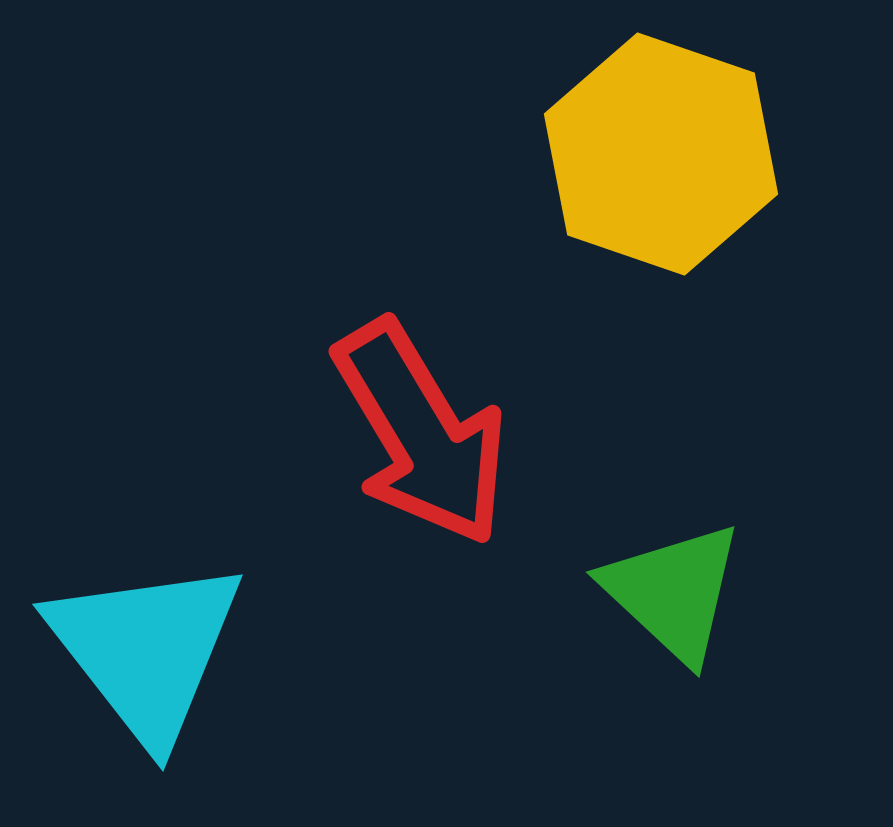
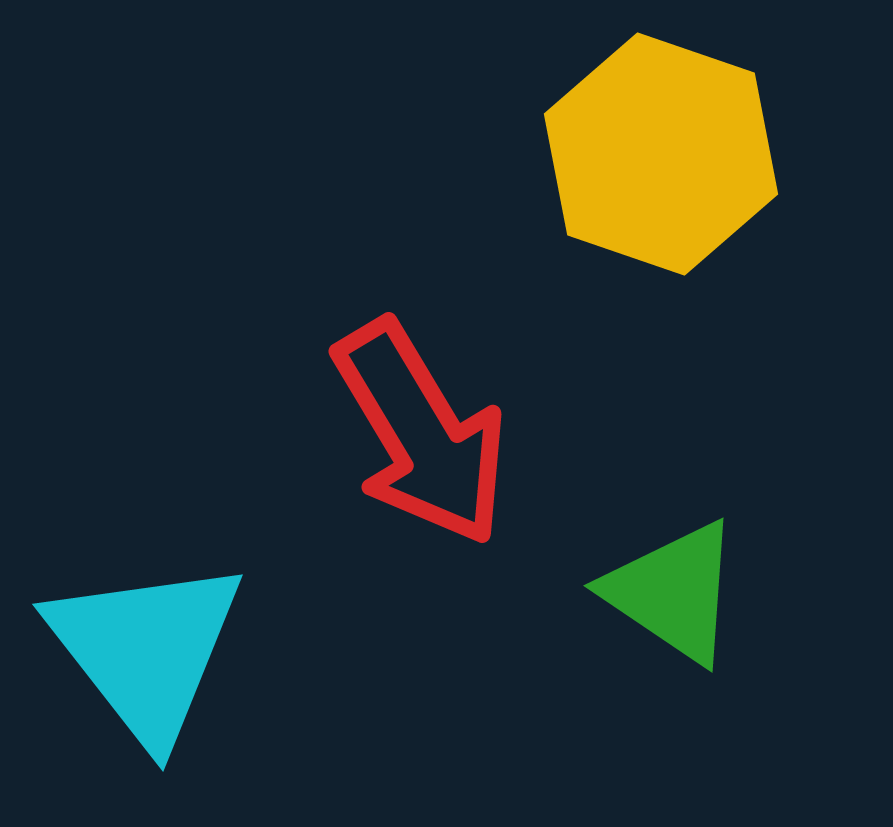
green triangle: rotated 9 degrees counterclockwise
